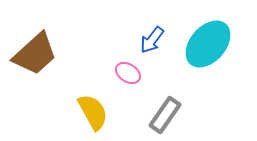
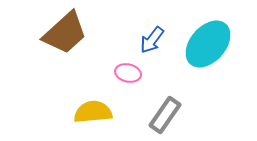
brown trapezoid: moved 30 px right, 21 px up
pink ellipse: rotated 20 degrees counterclockwise
yellow semicircle: rotated 66 degrees counterclockwise
